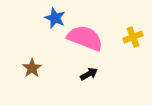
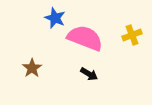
yellow cross: moved 1 px left, 2 px up
black arrow: rotated 60 degrees clockwise
